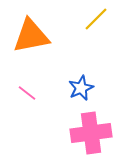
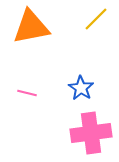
orange triangle: moved 9 px up
blue star: rotated 15 degrees counterclockwise
pink line: rotated 24 degrees counterclockwise
